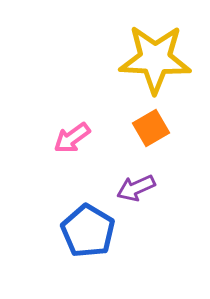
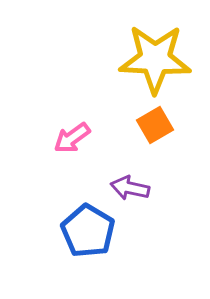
orange square: moved 4 px right, 3 px up
purple arrow: moved 6 px left; rotated 36 degrees clockwise
